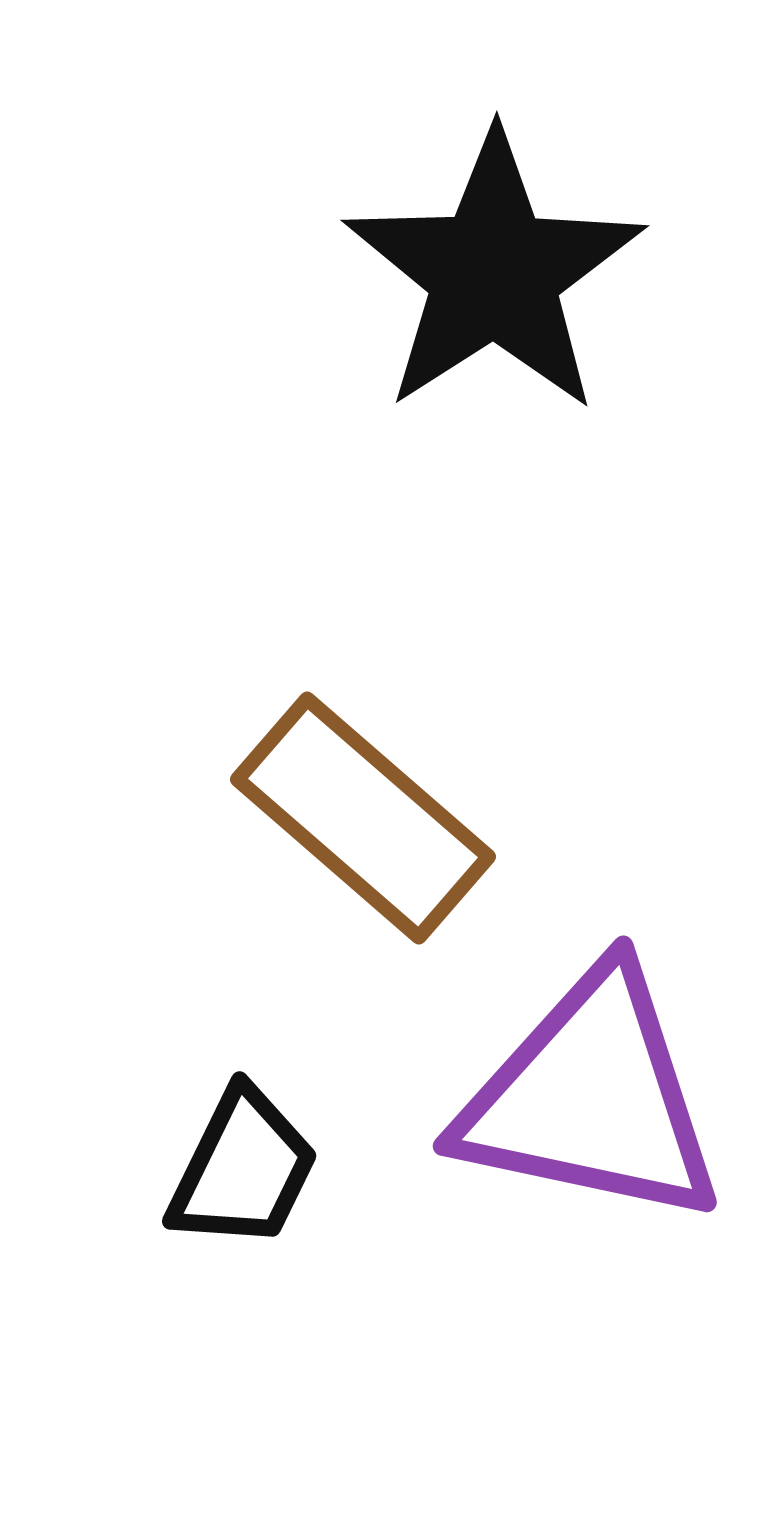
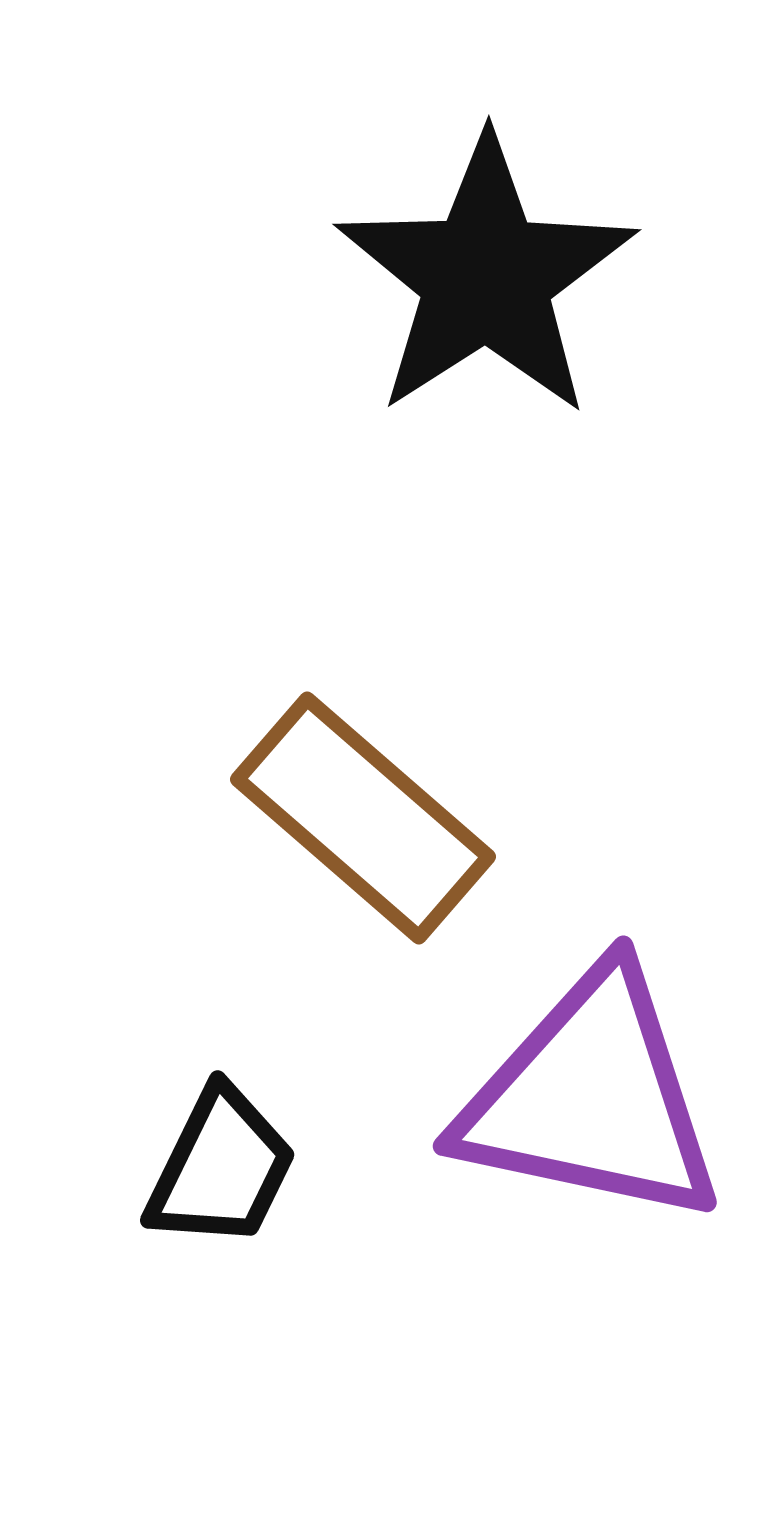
black star: moved 8 px left, 4 px down
black trapezoid: moved 22 px left, 1 px up
